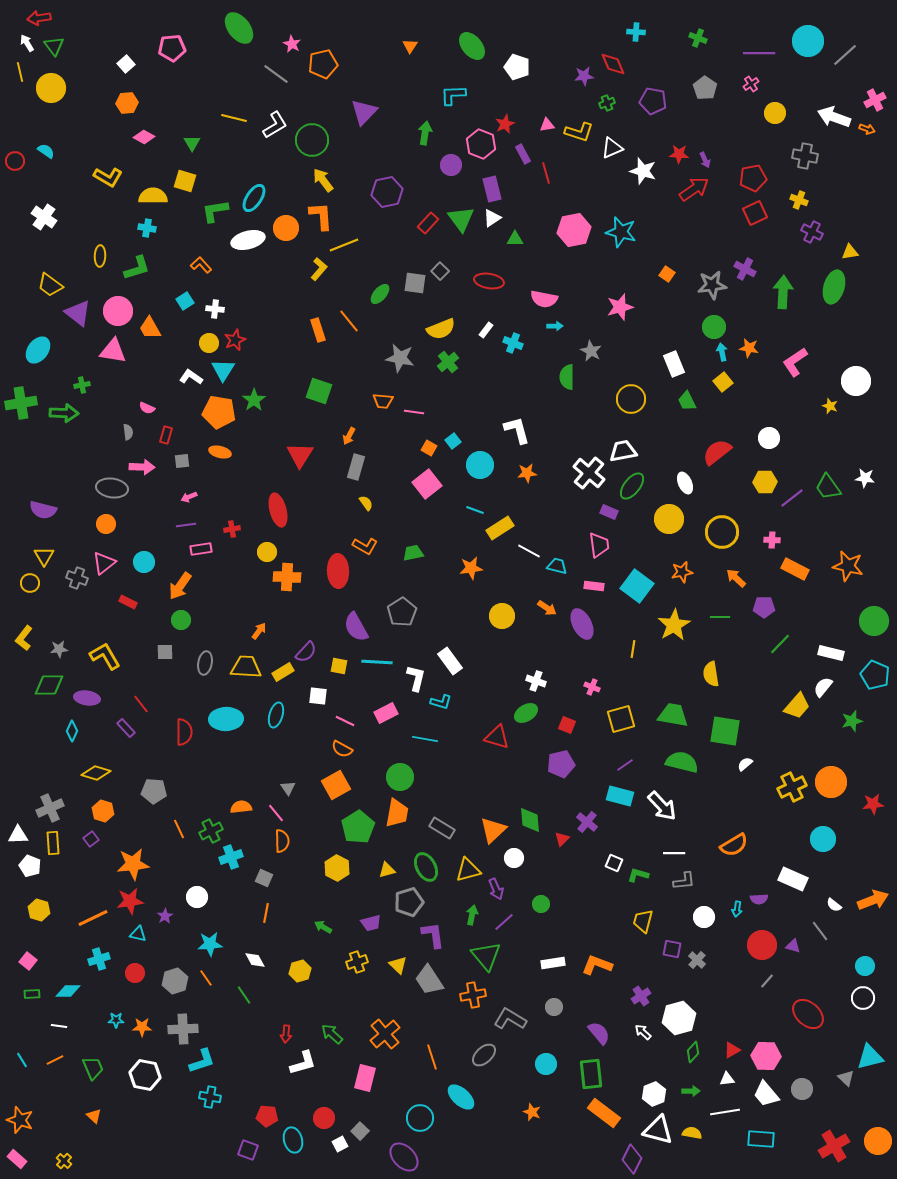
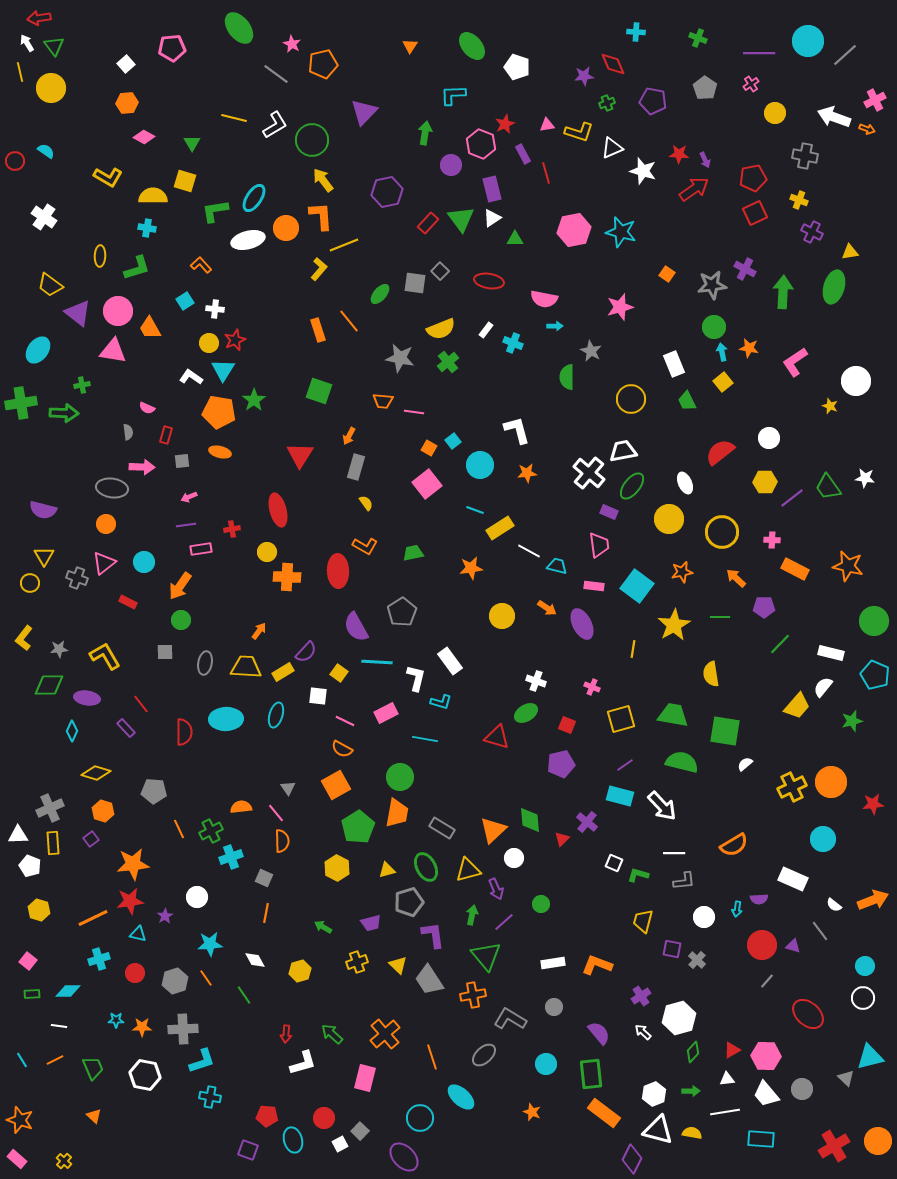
red semicircle at (717, 452): moved 3 px right
yellow square at (339, 666): moved 7 px down; rotated 24 degrees clockwise
